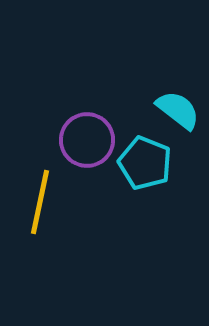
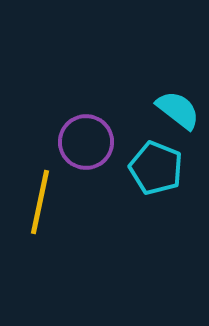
purple circle: moved 1 px left, 2 px down
cyan pentagon: moved 11 px right, 5 px down
